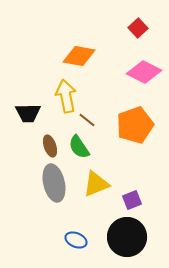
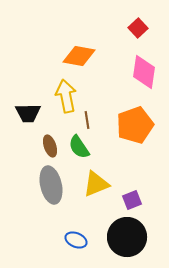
pink diamond: rotated 72 degrees clockwise
brown line: rotated 42 degrees clockwise
gray ellipse: moved 3 px left, 2 px down
